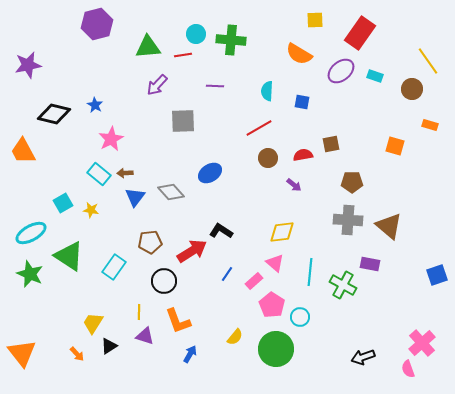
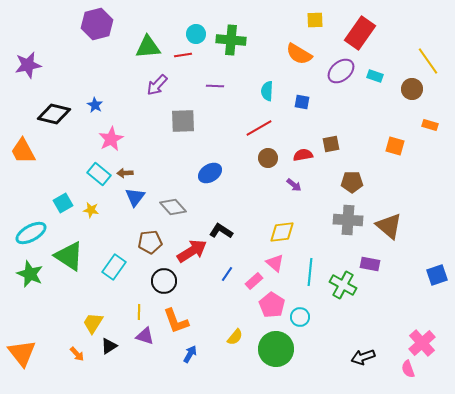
gray diamond at (171, 192): moved 2 px right, 15 px down
orange L-shape at (178, 321): moved 2 px left
